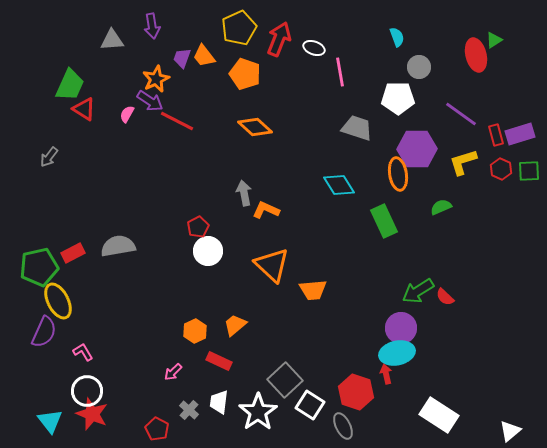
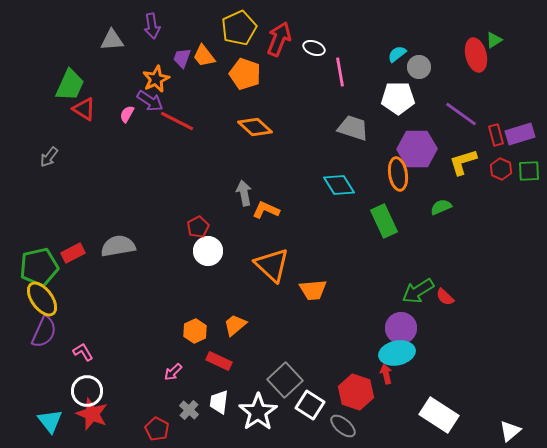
cyan semicircle at (397, 37): moved 17 px down; rotated 108 degrees counterclockwise
gray trapezoid at (357, 128): moved 4 px left
yellow ellipse at (58, 301): moved 16 px left, 2 px up; rotated 9 degrees counterclockwise
gray ellipse at (343, 426): rotated 24 degrees counterclockwise
